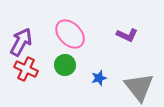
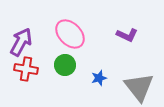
red cross: rotated 15 degrees counterclockwise
